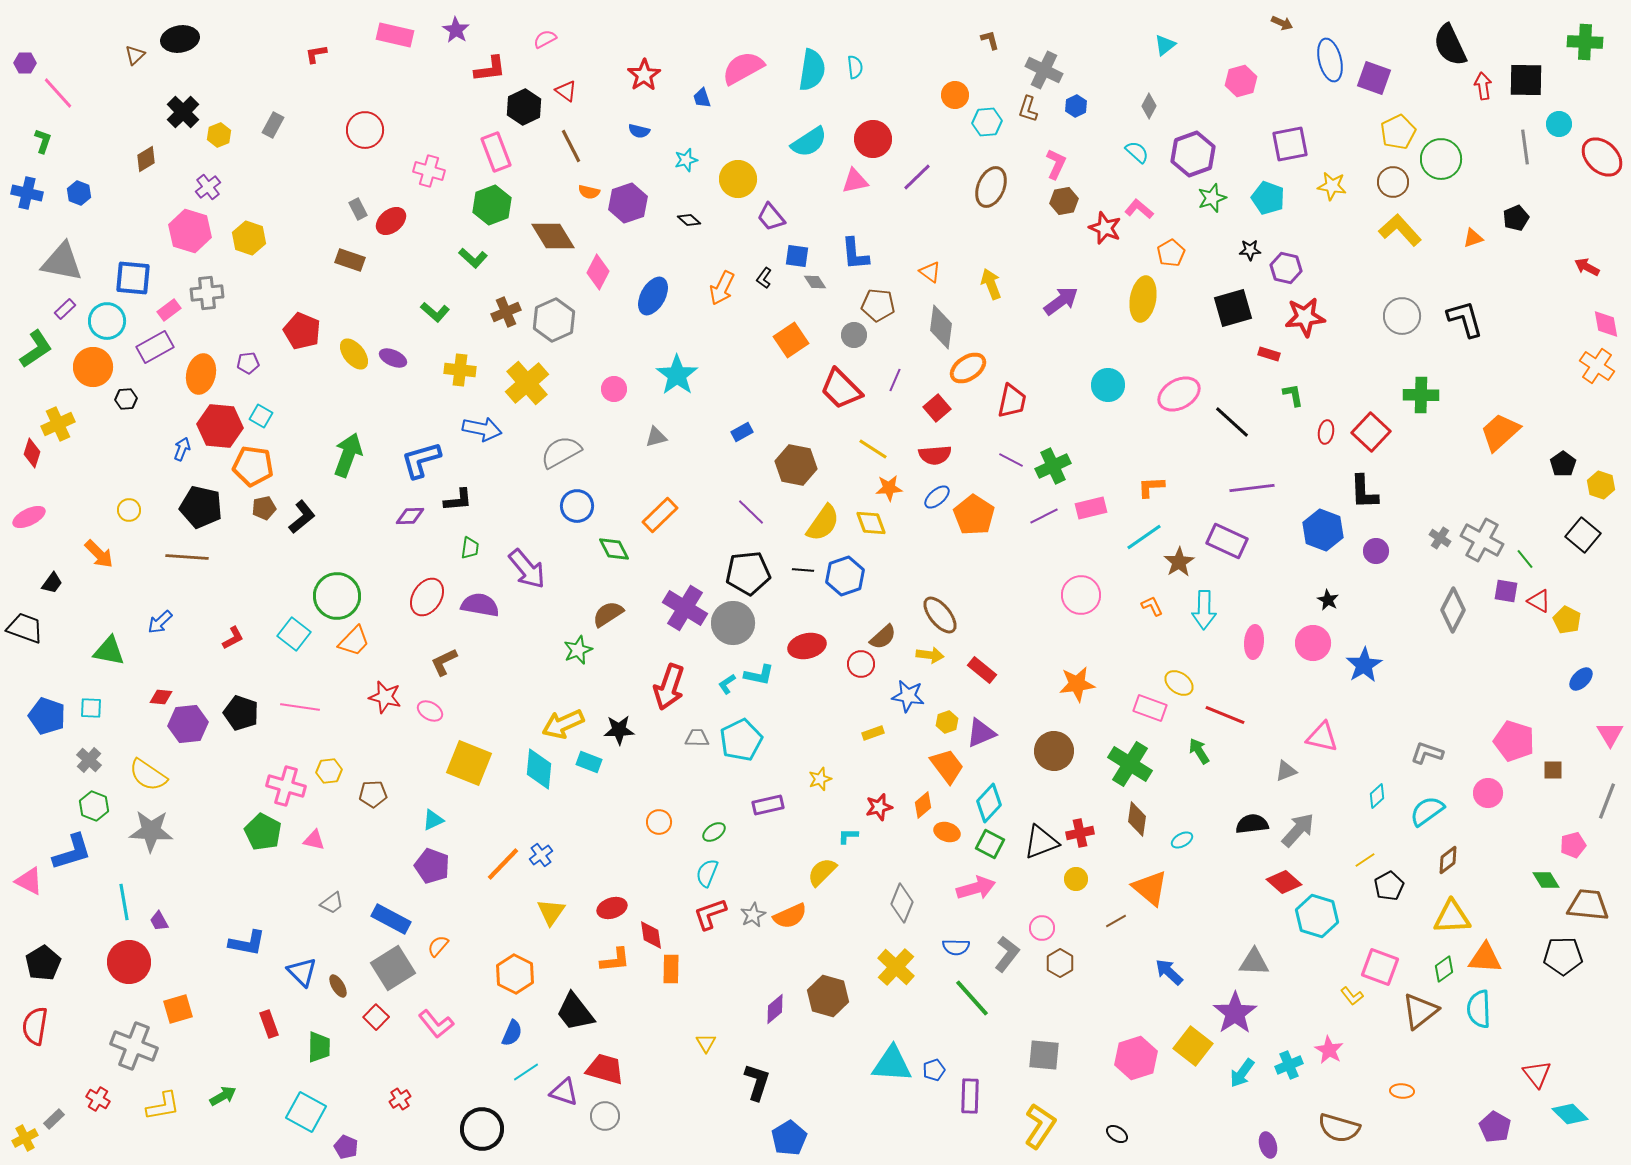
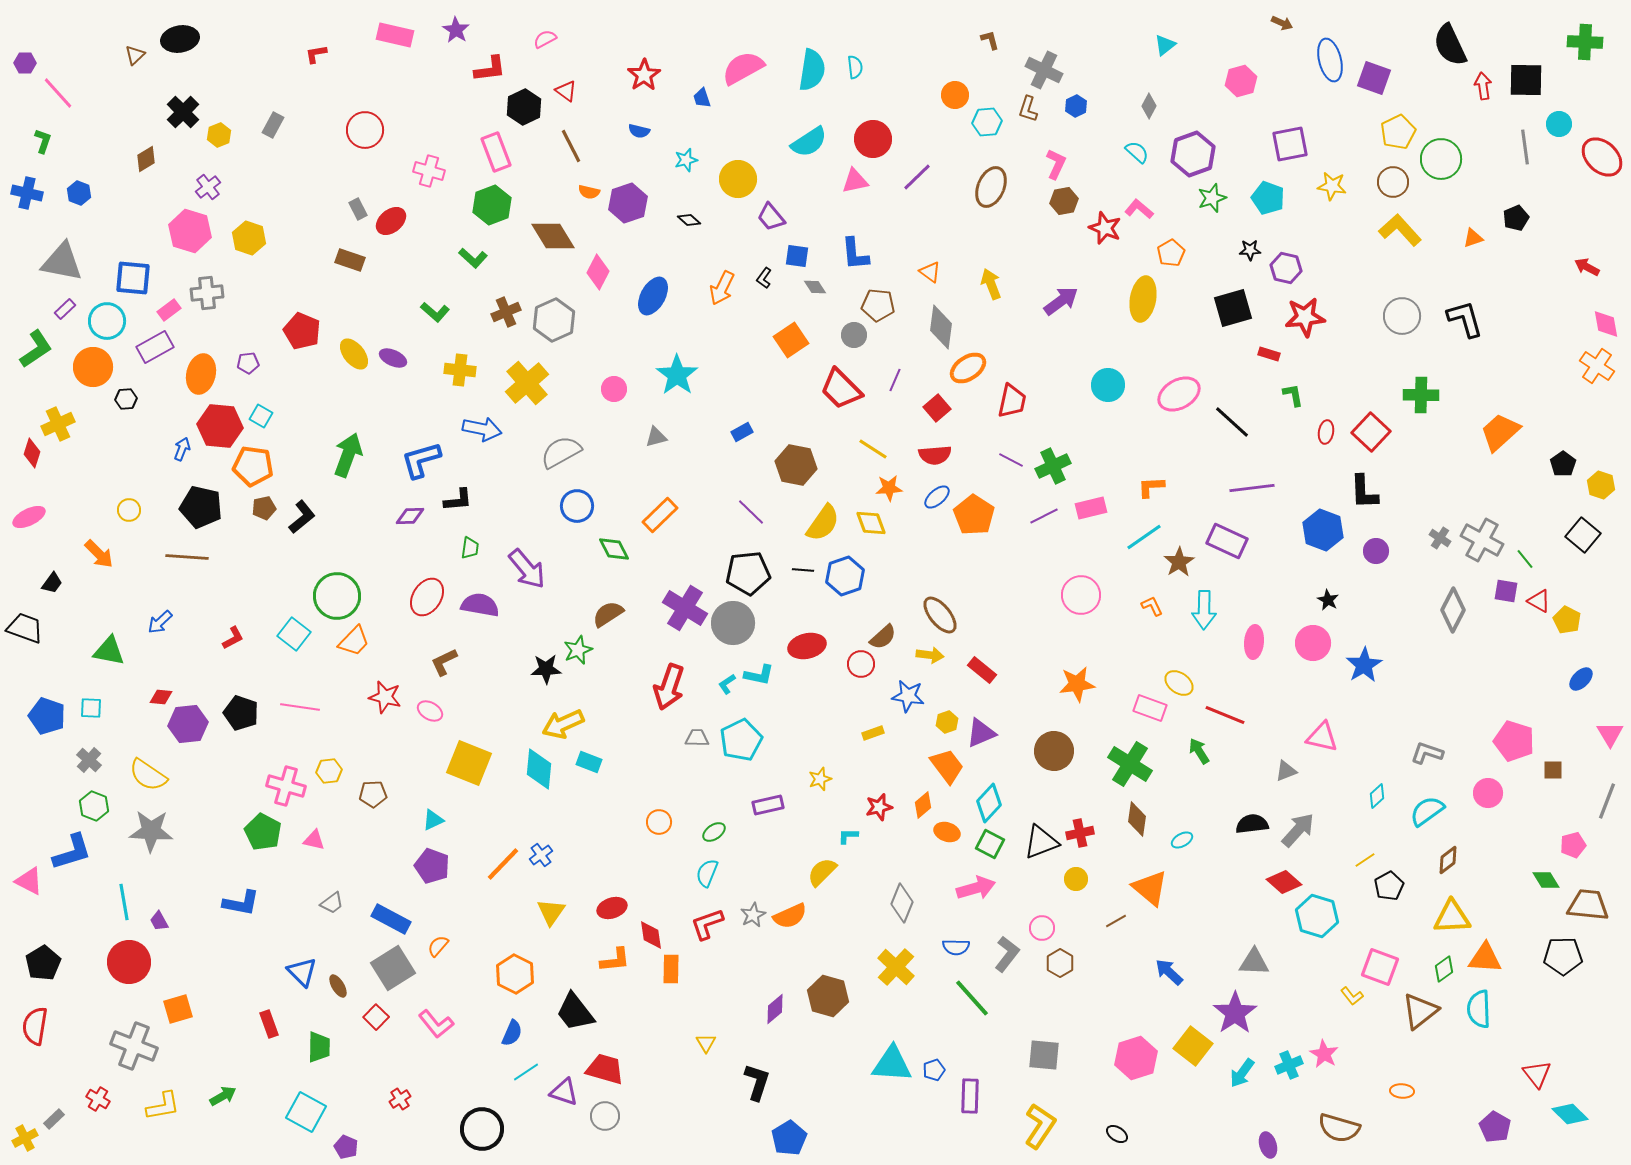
gray diamond at (815, 282): moved 5 px down
black star at (619, 730): moved 73 px left, 61 px up
red L-shape at (710, 914): moved 3 px left, 10 px down
blue L-shape at (247, 943): moved 6 px left, 40 px up
pink star at (1329, 1050): moved 5 px left, 4 px down
